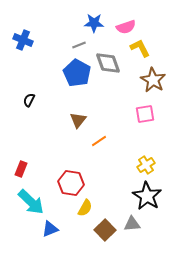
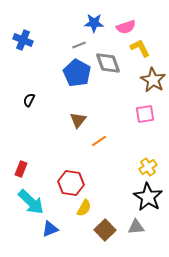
yellow cross: moved 2 px right, 2 px down
black star: moved 1 px right, 1 px down
yellow semicircle: moved 1 px left
gray triangle: moved 4 px right, 3 px down
